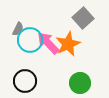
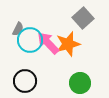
orange star: rotated 10 degrees clockwise
